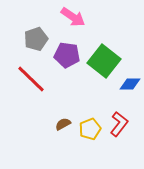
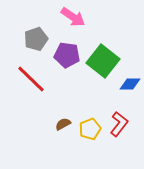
green square: moved 1 px left
